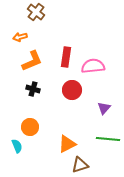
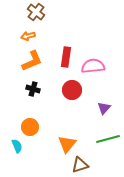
orange arrow: moved 8 px right, 1 px up
green line: rotated 20 degrees counterclockwise
orange triangle: rotated 24 degrees counterclockwise
